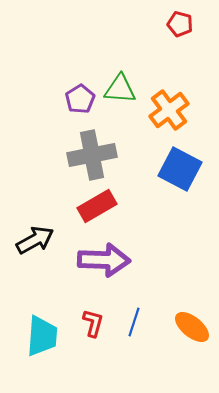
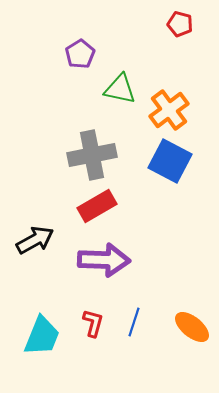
green triangle: rotated 8 degrees clockwise
purple pentagon: moved 45 px up
blue square: moved 10 px left, 8 px up
cyan trapezoid: rotated 18 degrees clockwise
